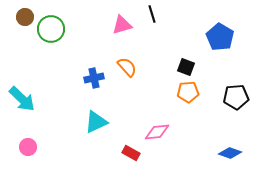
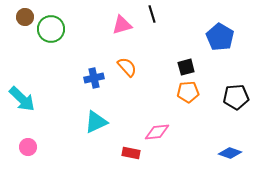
black square: rotated 36 degrees counterclockwise
red rectangle: rotated 18 degrees counterclockwise
